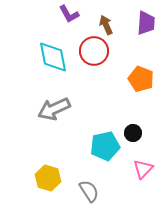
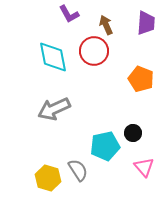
pink triangle: moved 1 px right, 2 px up; rotated 25 degrees counterclockwise
gray semicircle: moved 11 px left, 21 px up
